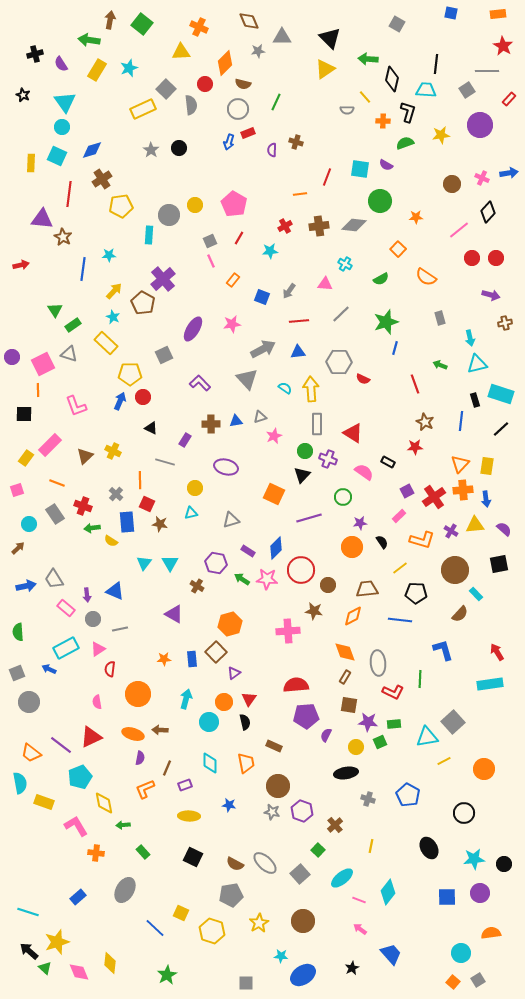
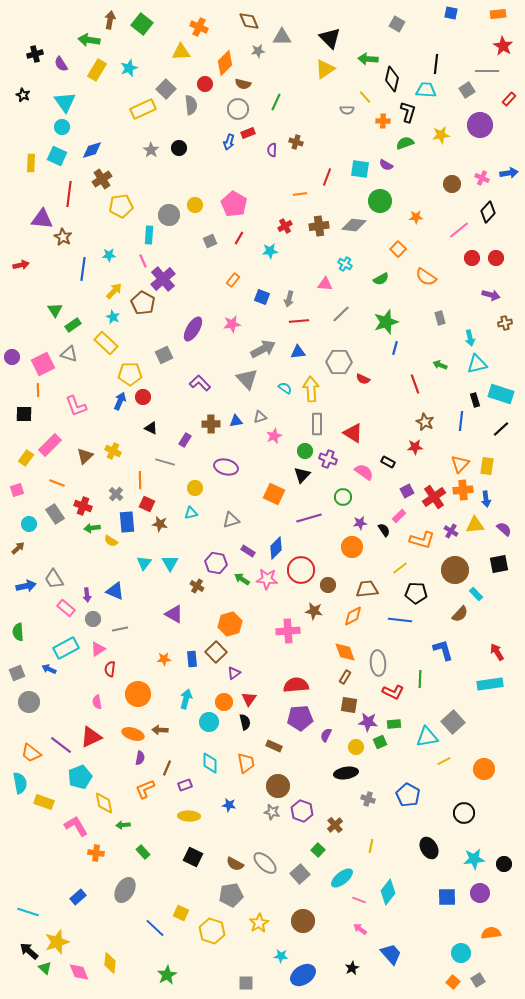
pink line at (211, 261): moved 68 px left
gray arrow at (289, 291): moved 8 px down; rotated 21 degrees counterclockwise
black semicircle at (382, 542): moved 2 px right, 12 px up
purple pentagon at (306, 716): moved 6 px left, 2 px down
